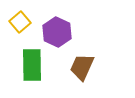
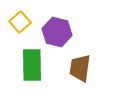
purple hexagon: rotated 12 degrees counterclockwise
brown trapezoid: moved 2 px left, 1 px down; rotated 16 degrees counterclockwise
